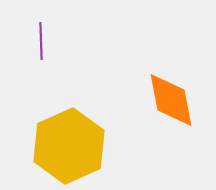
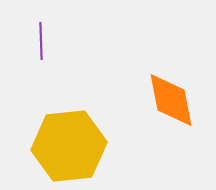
yellow hexagon: rotated 18 degrees clockwise
